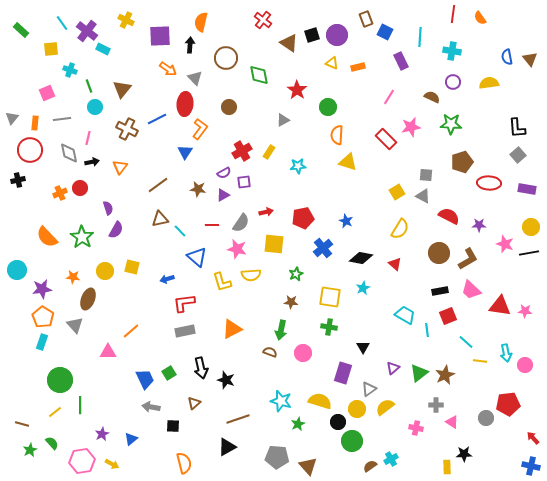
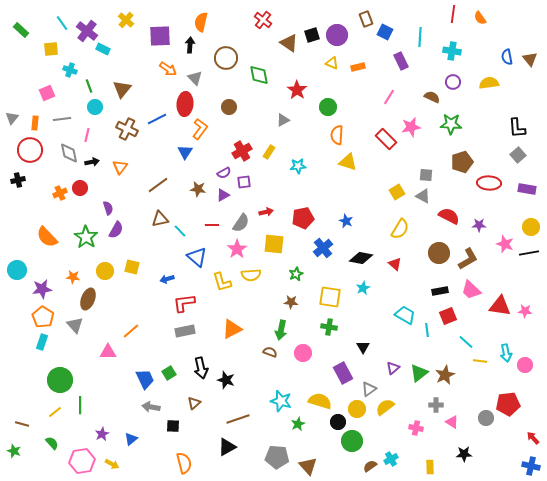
yellow cross at (126, 20): rotated 14 degrees clockwise
pink line at (88, 138): moved 1 px left, 3 px up
green star at (82, 237): moved 4 px right
pink star at (237, 249): rotated 24 degrees clockwise
purple rectangle at (343, 373): rotated 45 degrees counterclockwise
green star at (30, 450): moved 16 px left, 1 px down; rotated 24 degrees counterclockwise
yellow rectangle at (447, 467): moved 17 px left
